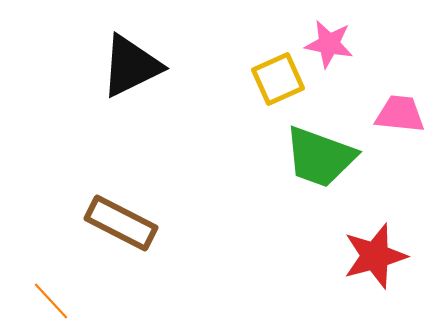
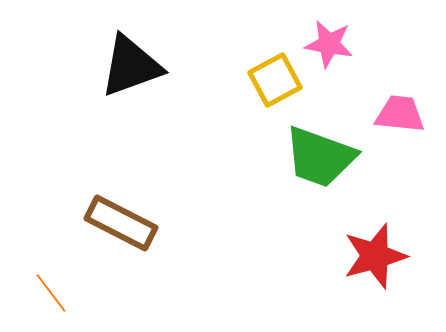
black triangle: rotated 6 degrees clockwise
yellow square: moved 3 px left, 1 px down; rotated 4 degrees counterclockwise
orange line: moved 8 px up; rotated 6 degrees clockwise
